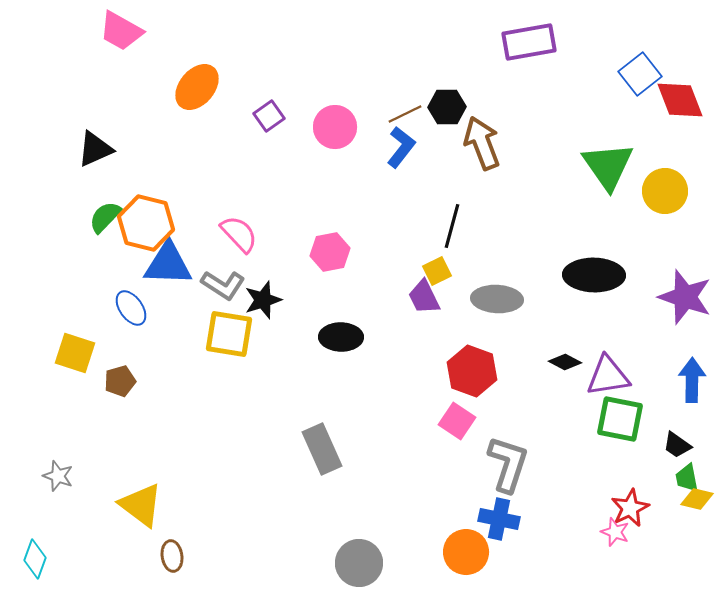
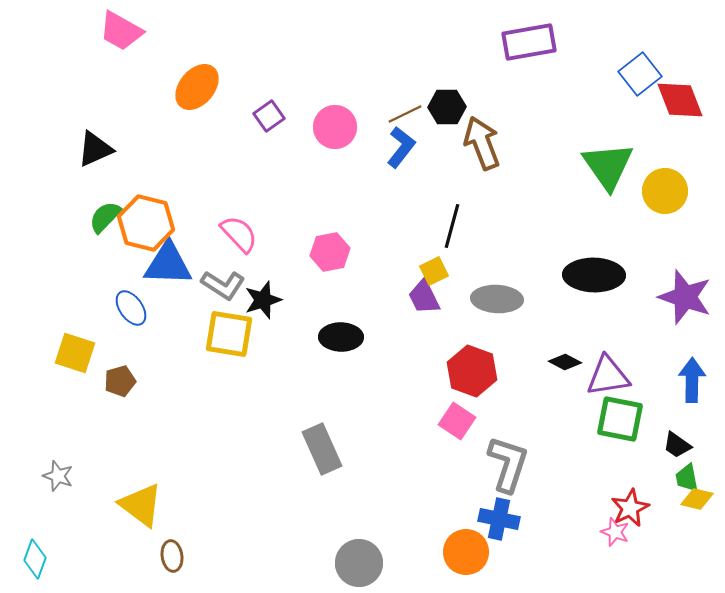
yellow square at (437, 271): moved 3 px left
